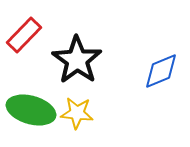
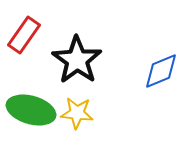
red rectangle: rotated 9 degrees counterclockwise
